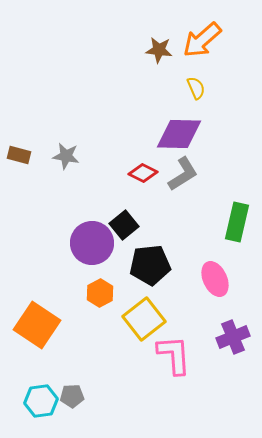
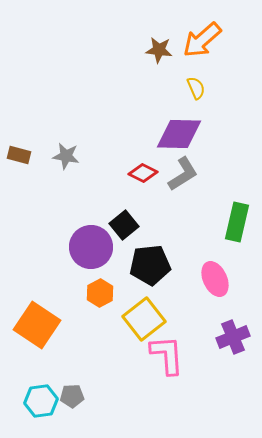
purple circle: moved 1 px left, 4 px down
pink L-shape: moved 7 px left
